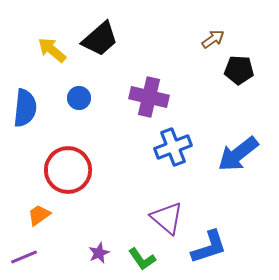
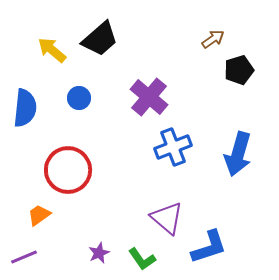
black pentagon: rotated 20 degrees counterclockwise
purple cross: rotated 27 degrees clockwise
blue arrow: rotated 36 degrees counterclockwise
